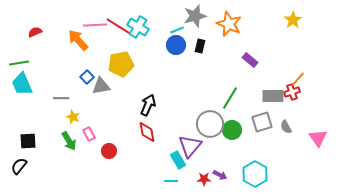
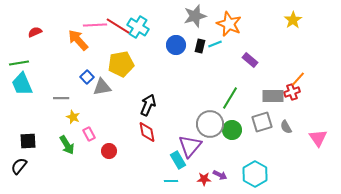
cyan line at (177, 30): moved 38 px right, 14 px down
gray triangle at (101, 86): moved 1 px right, 1 px down
green arrow at (69, 141): moved 2 px left, 4 px down
